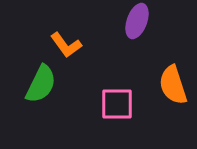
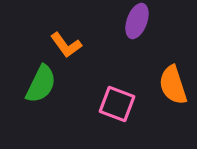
pink square: rotated 21 degrees clockwise
